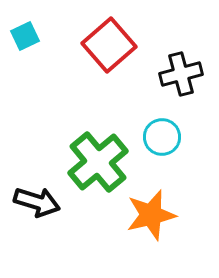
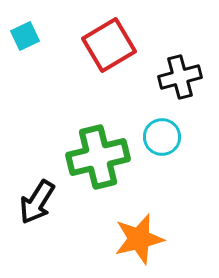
red square: rotated 10 degrees clockwise
black cross: moved 1 px left, 3 px down
green cross: moved 5 px up; rotated 26 degrees clockwise
black arrow: rotated 105 degrees clockwise
orange star: moved 12 px left, 24 px down
